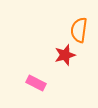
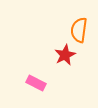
red star: rotated 10 degrees counterclockwise
